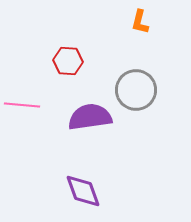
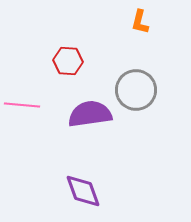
purple semicircle: moved 3 px up
